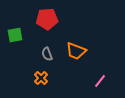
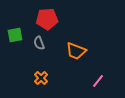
gray semicircle: moved 8 px left, 11 px up
pink line: moved 2 px left
